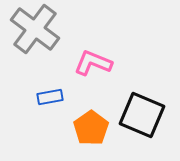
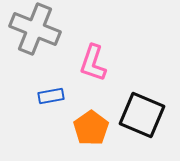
gray cross: rotated 15 degrees counterclockwise
pink L-shape: rotated 93 degrees counterclockwise
blue rectangle: moved 1 px right, 1 px up
